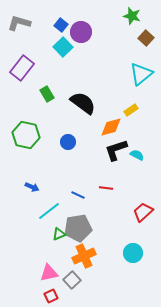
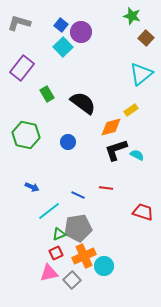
red trapezoid: rotated 60 degrees clockwise
cyan circle: moved 29 px left, 13 px down
red square: moved 5 px right, 43 px up
